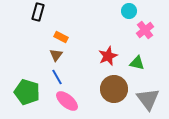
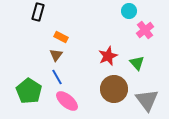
green triangle: rotated 35 degrees clockwise
green pentagon: moved 2 px right, 1 px up; rotated 15 degrees clockwise
gray triangle: moved 1 px left, 1 px down
